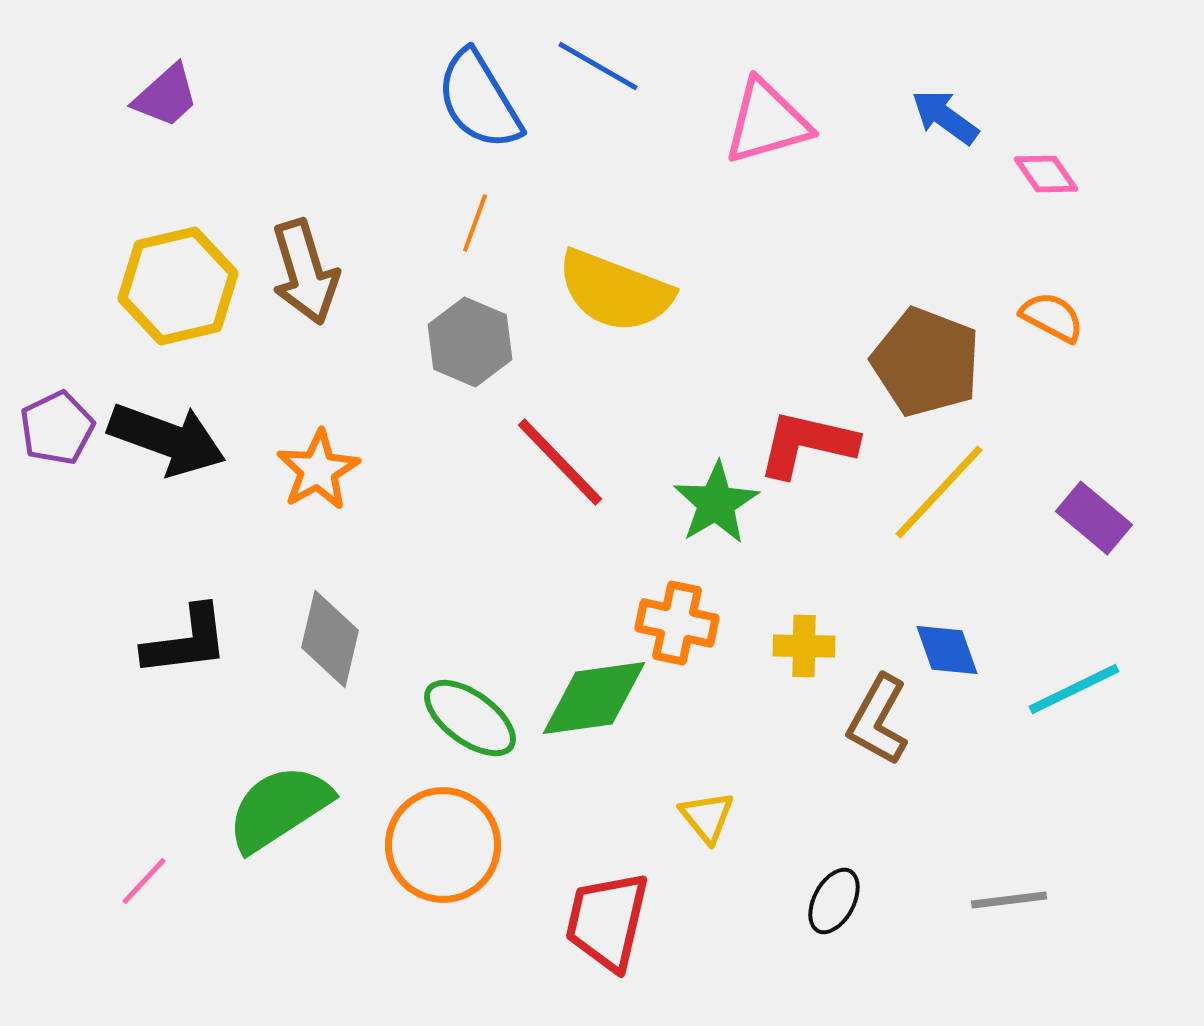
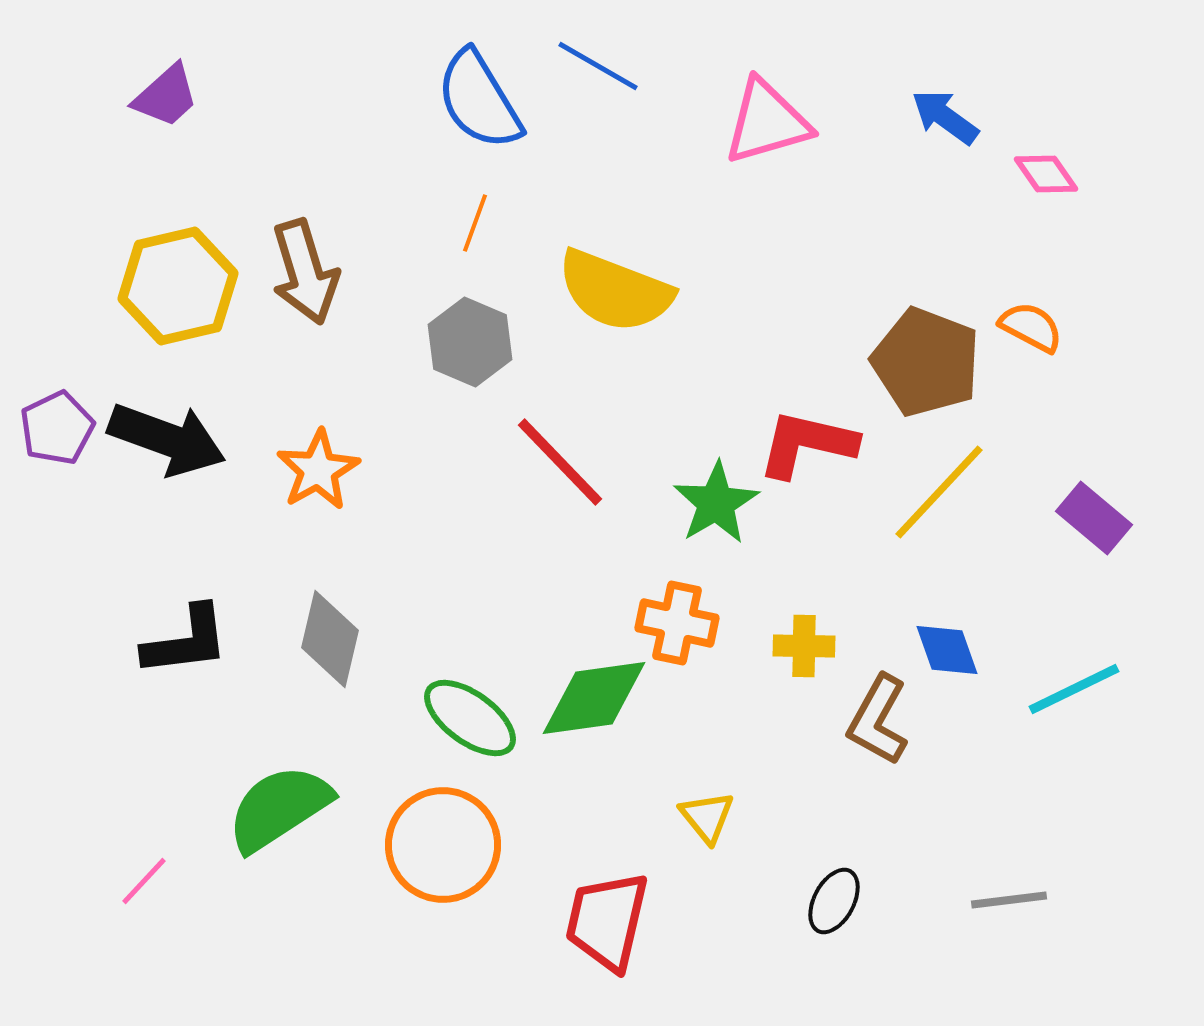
orange semicircle: moved 21 px left, 10 px down
